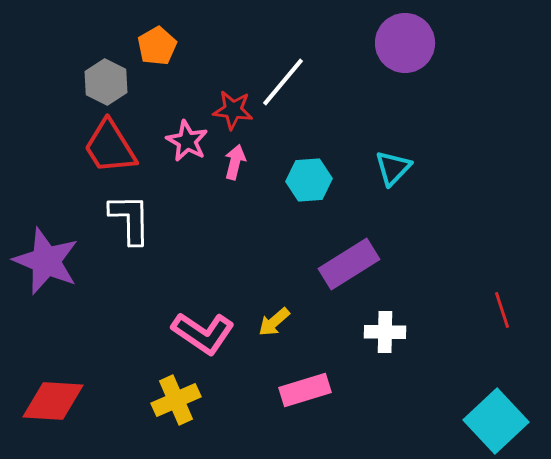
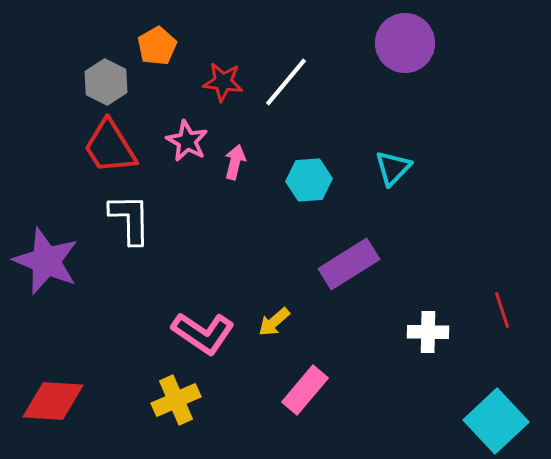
white line: moved 3 px right
red star: moved 10 px left, 28 px up
white cross: moved 43 px right
pink rectangle: rotated 33 degrees counterclockwise
